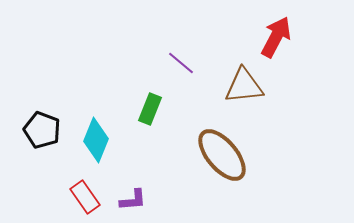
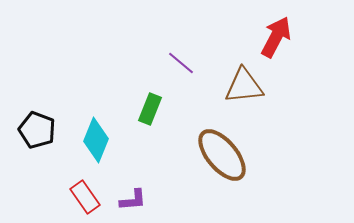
black pentagon: moved 5 px left
